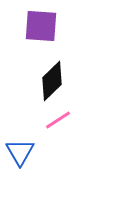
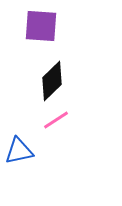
pink line: moved 2 px left
blue triangle: moved 1 px left, 1 px up; rotated 48 degrees clockwise
